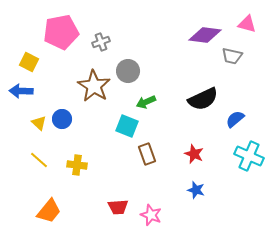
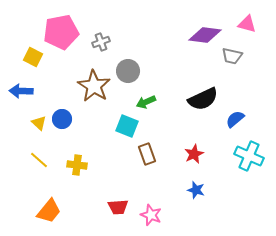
yellow square: moved 4 px right, 5 px up
red star: rotated 24 degrees clockwise
